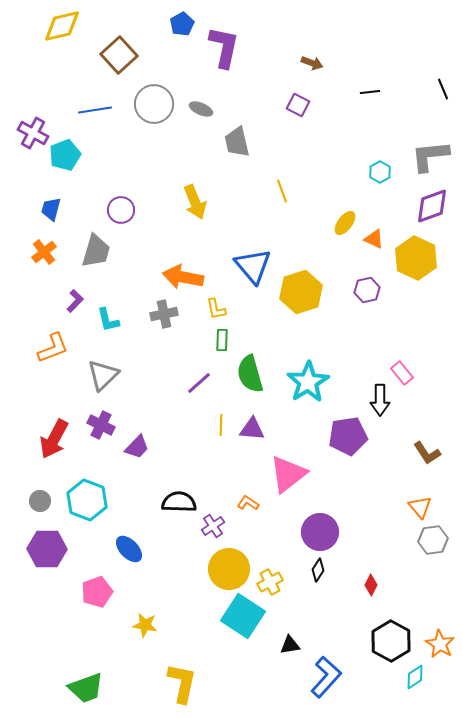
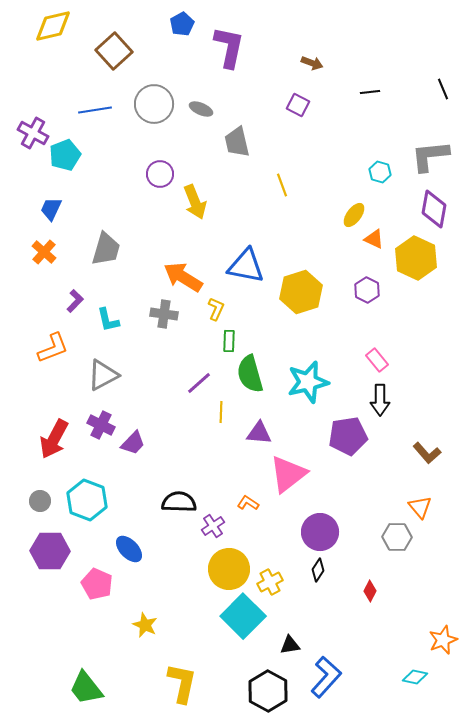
yellow diamond at (62, 26): moved 9 px left
purple L-shape at (224, 47): moved 5 px right
brown square at (119, 55): moved 5 px left, 4 px up
cyan hexagon at (380, 172): rotated 15 degrees counterclockwise
yellow line at (282, 191): moved 6 px up
purple diamond at (432, 206): moved 2 px right, 3 px down; rotated 60 degrees counterclockwise
blue trapezoid at (51, 209): rotated 10 degrees clockwise
purple circle at (121, 210): moved 39 px right, 36 px up
yellow ellipse at (345, 223): moved 9 px right, 8 px up
gray trapezoid at (96, 251): moved 10 px right, 2 px up
orange cross at (44, 252): rotated 10 degrees counterclockwise
blue triangle at (253, 266): moved 7 px left; rotated 39 degrees counterclockwise
orange arrow at (183, 277): rotated 21 degrees clockwise
purple hexagon at (367, 290): rotated 20 degrees counterclockwise
yellow L-shape at (216, 309): rotated 145 degrees counterclockwise
gray cross at (164, 314): rotated 20 degrees clockwise
green rectangle at (222, 340): moved 7 px right, 1 px down
pink rectangle at (402, 373): moved 25 px left, 13 px up
gray triangle at (103, 375): rotated 16 degrees clockwise
cyan star at (308, 382): rotated 18 degrees clockwise
yellow line at (221, 425): moved 13 px up
purple triangle at (252, 429): moved 7 px right, 4 px down
purple trapezoid at (137, 447): moved 4 px left, 4 px up
brown L-shape at (427, 453): rotated 8 degrees counterclockwise
gray hexagon at (433, 540): moved 36 px left, 3 px up; rotated 8 degrees clockwise
purple hexagon at (47, 549): moved 3 px right, 2 px down
red diamond at (371, 585): moved 1 px left, 6 px down
pink pentagon at (97, 592): moved 8 px up; rotated 28 degrees counterclockwise
cyan square at (243, 616): rotated 12 degrees clockwise
yellow star at (145, 625): rotated 15 degrees clockwise
black hexagon at (391, 641): moved 123 px left, 50 px down
orange star at (440, 644): moved 3 px right, 4 px up; rotated 20 degrees clockwise
cyan diamond at (415, 677): rotated 45 degrees clockwise
green trapezoid at (86, 688): rotated 72 degrees clockwise
